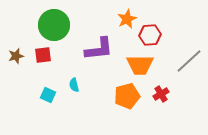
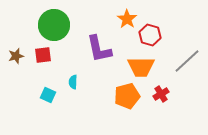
orange star: rotated 12 degrees counterclockwise
red hexagon: rotated 20 degrees clockwise
purple L-shape: rotated 84 degrees clockwise
gray line: moved 2 px left
orange trapezoid: moved 1 px right, 2 px down
cyan semicircle: moved 1 px left, 3 px up; rotated 16 degrees clockwise
